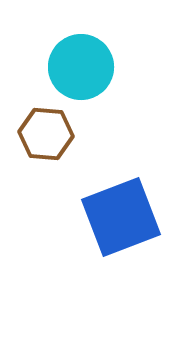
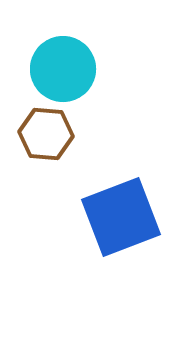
cyan circle: moved 18 px left, 2 px down
